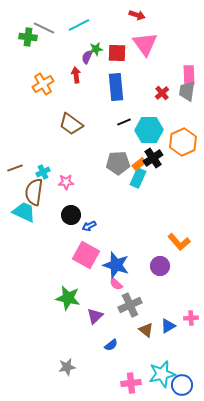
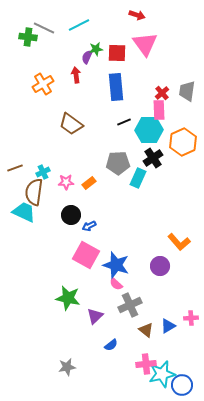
pink rectangle at (189, 75): moved 30 px left, 35 px down
orange rectangle at (139, 164): moved 50 px left, 19 px down
pink cross at (131, 383): moved 15 px right, 19 px up
